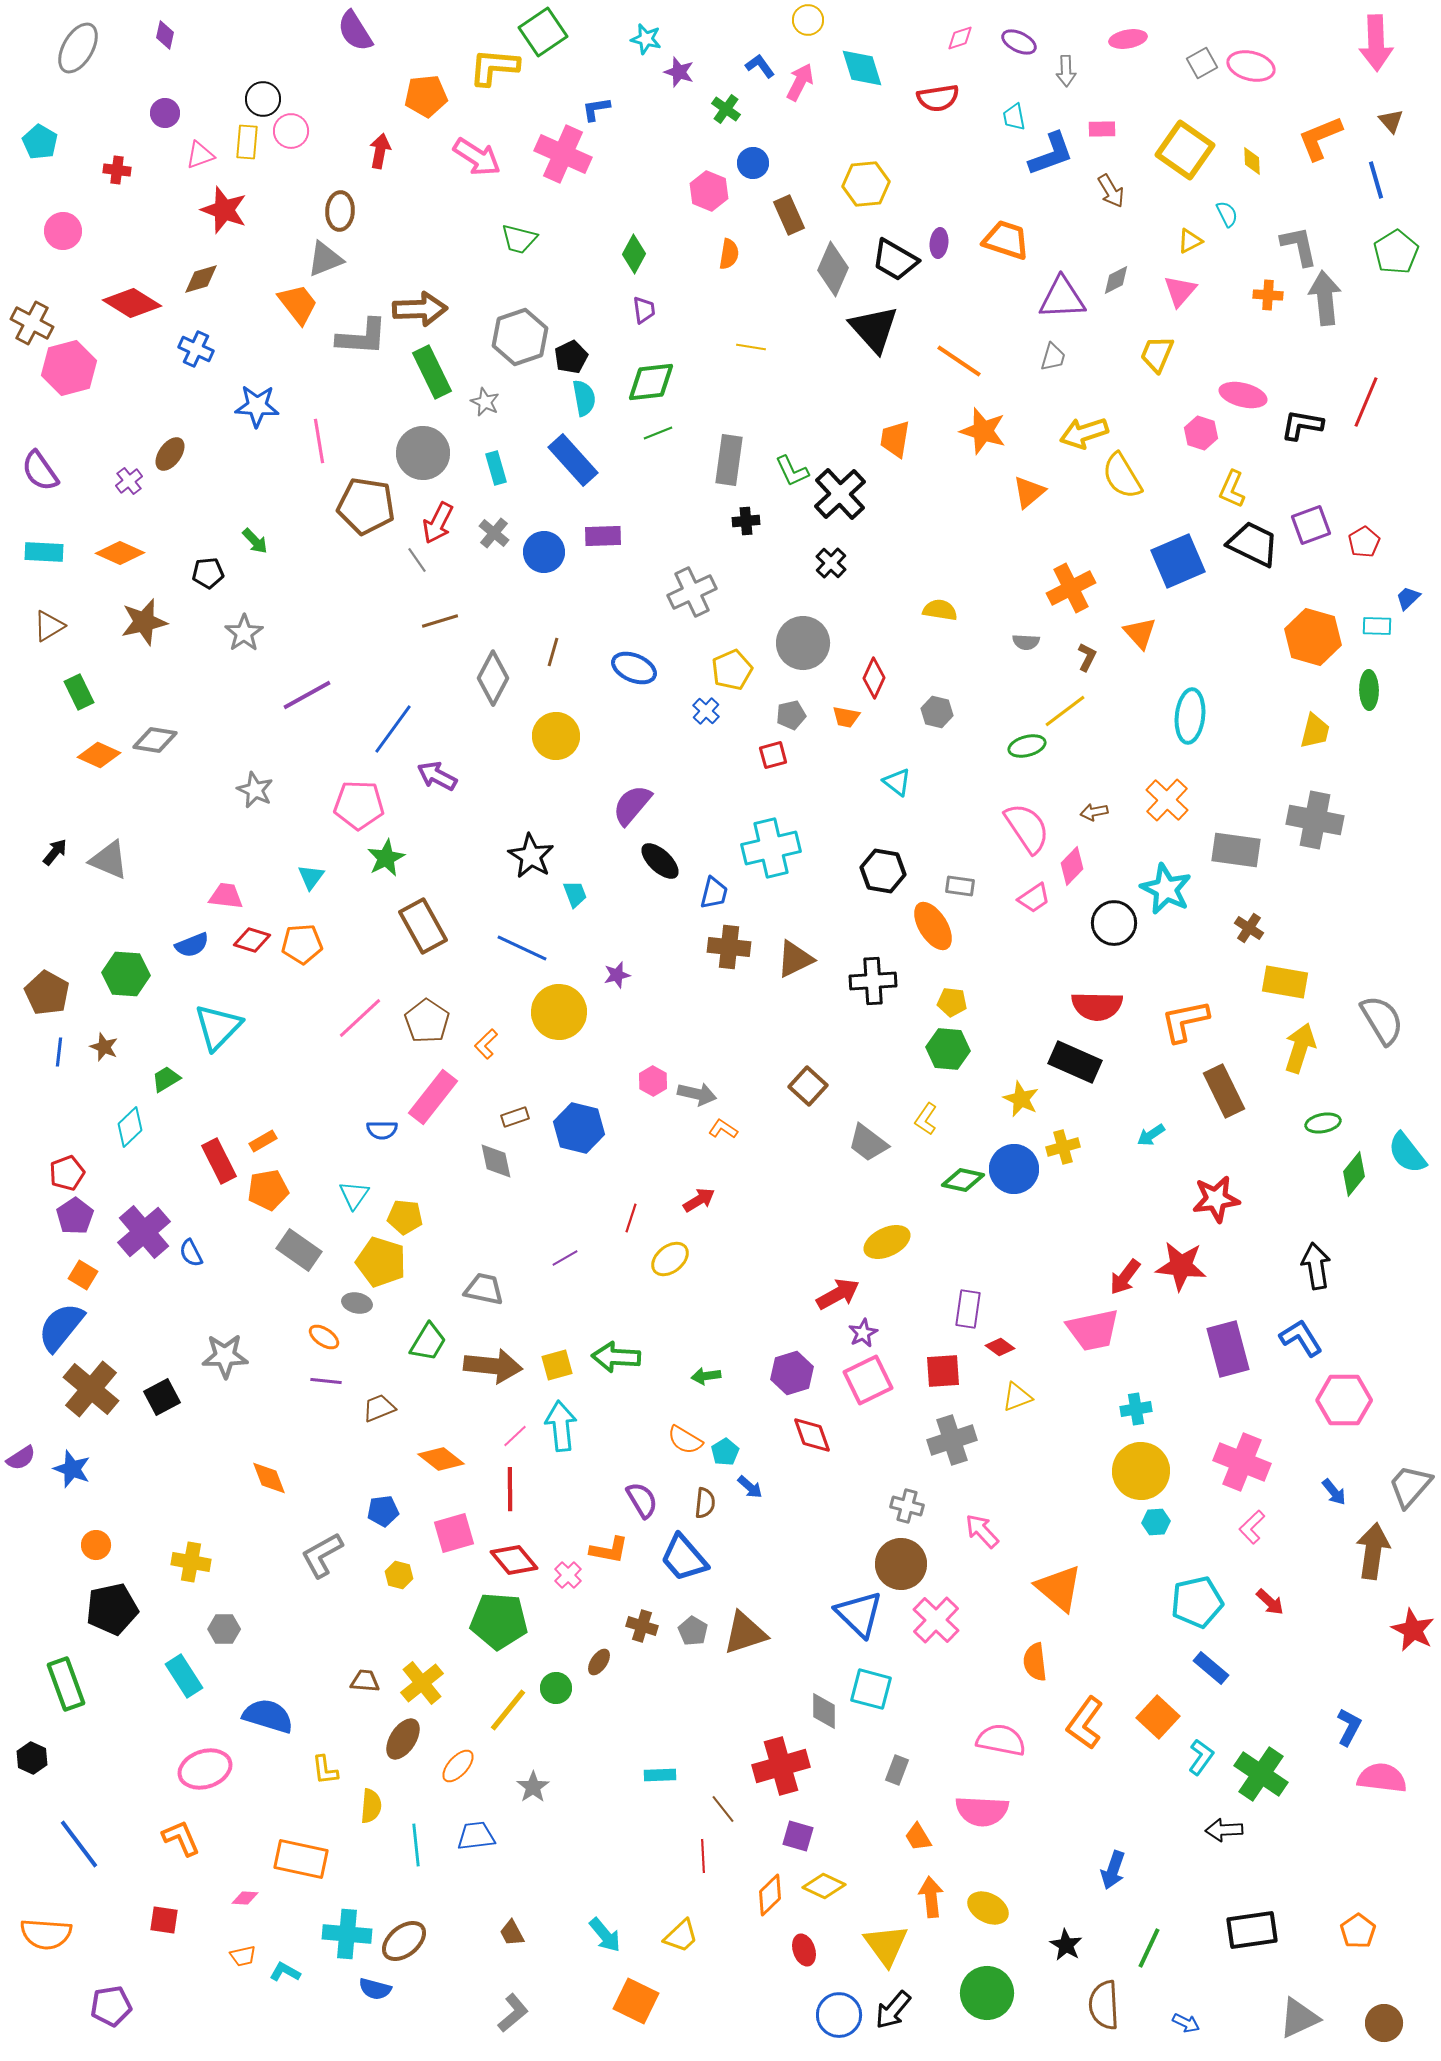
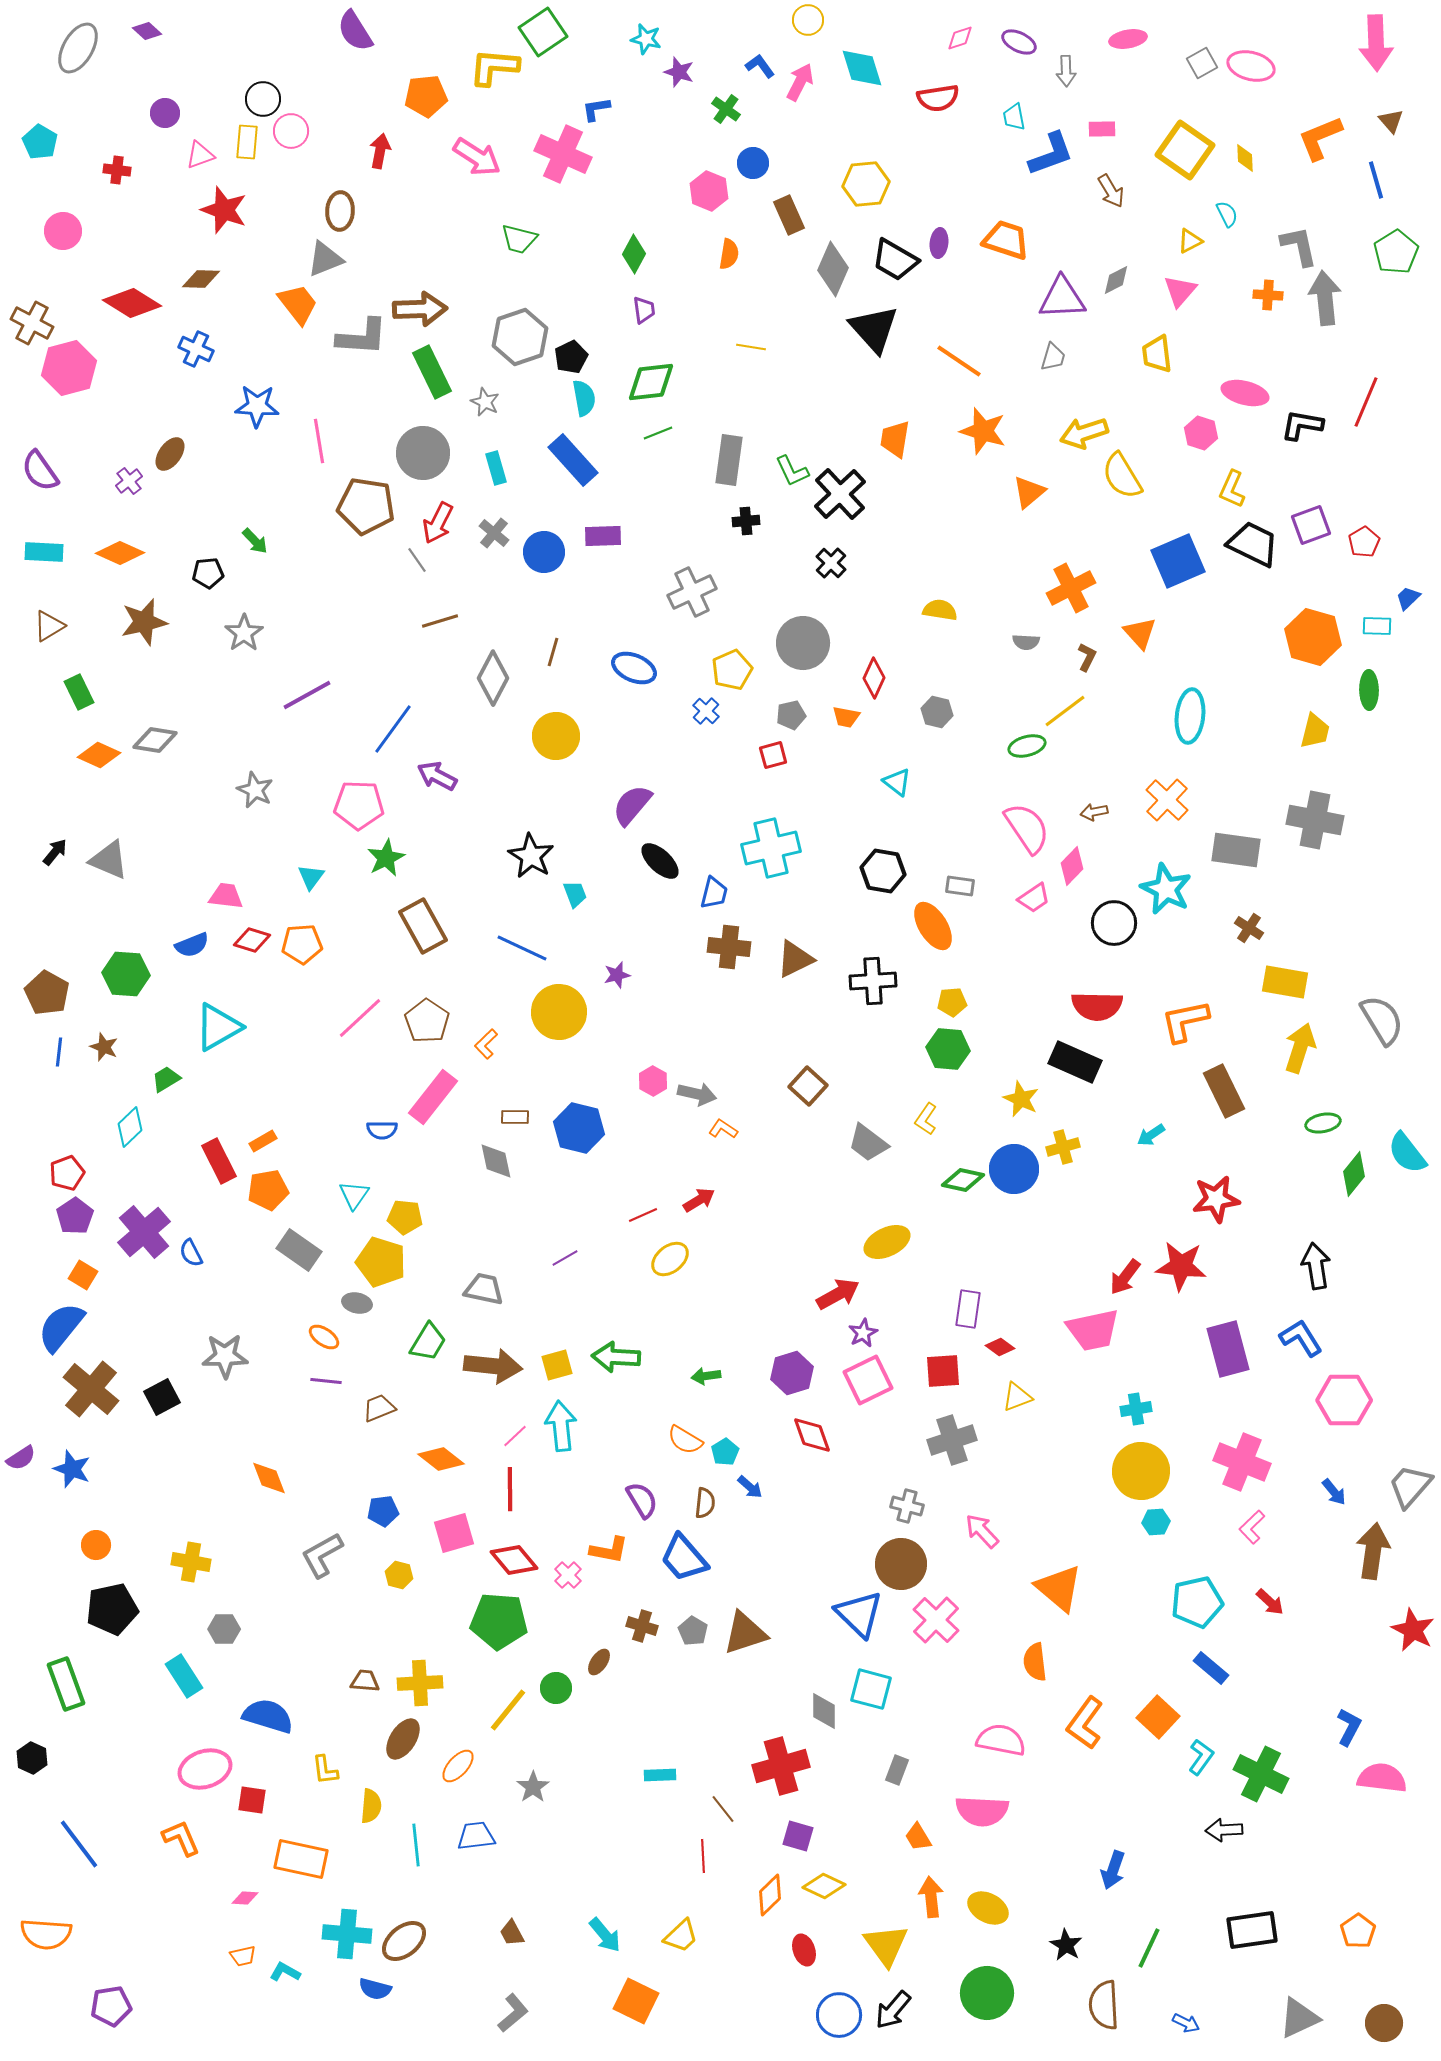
purple diamond at (165, 35): moved 18 px left, 4 px up; rotated 60 degrees counterclockwise
yellow diamond at (1252, 161): moved 7 px left, 3 px up
brown diamond at (201, 279): rotated 18 degrees clockwise
yellow trapezoid at (1157, 354): rotated 30 degrees counterclockwise
pink ellipse at (1243, 395): moved 2 px right, 2 px up
yellow pentagon at (952, 1002): rotated 12 degrees counterclockwise
cyan triangle at (218, 1027): rotated 16 degrees clockwise
brown rectangle at (515, 1117): rotated 20 degrees clockwise
red line at (631, 1218): moved 12 px right, 3 px up; rotated 48 degrees clockwise
yellow cross at (422, 1683): moved 2 px left; rotated 36 degrees clockwise
green cross at (1261, 1774): rotated 8 degrees counterclockwise
red square at (164, 1920): moved 88 px right, 120 px up
